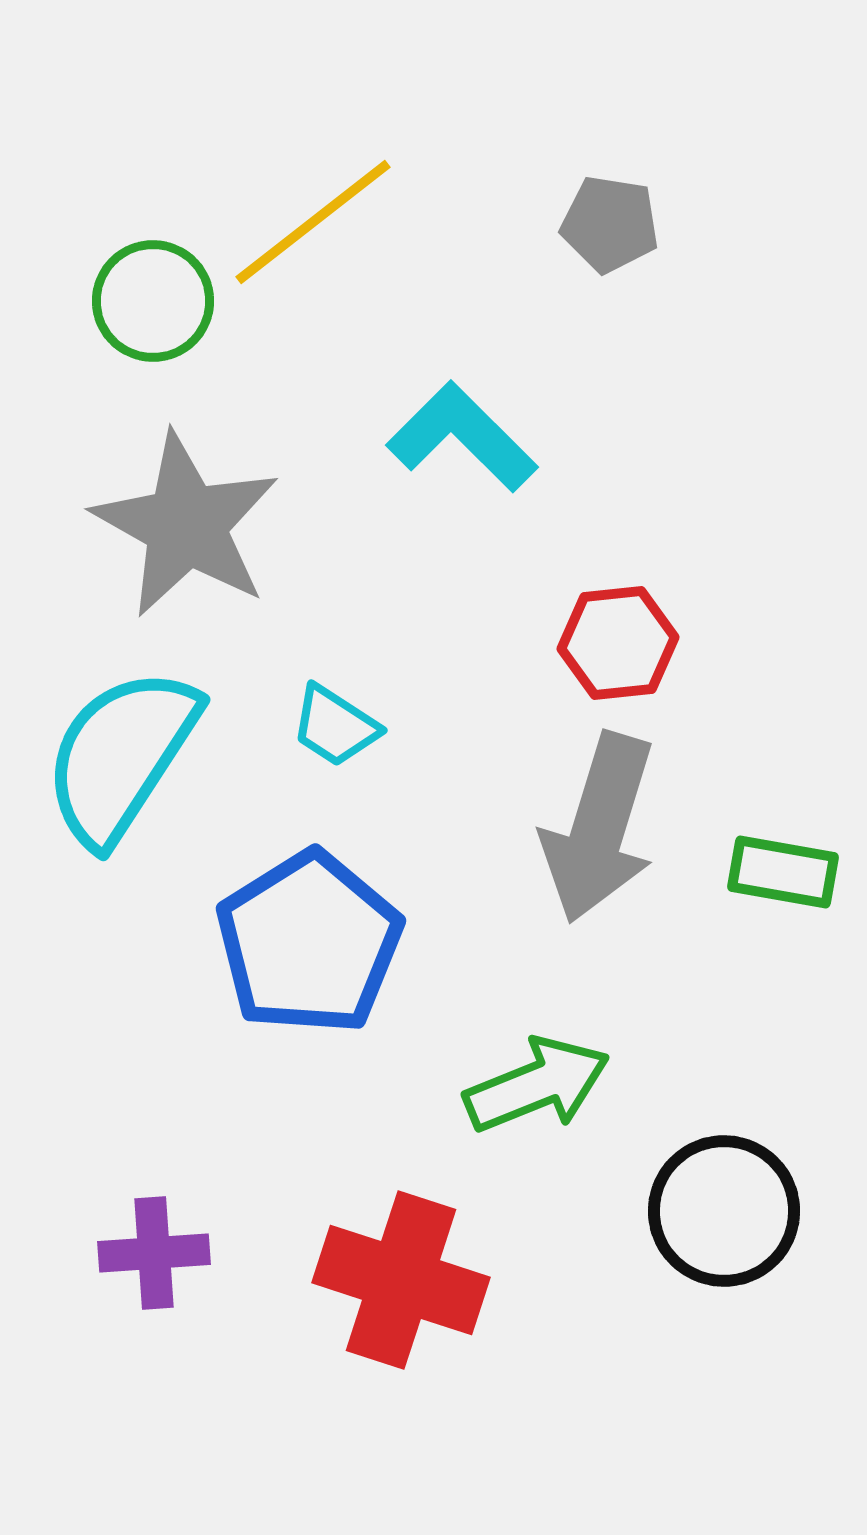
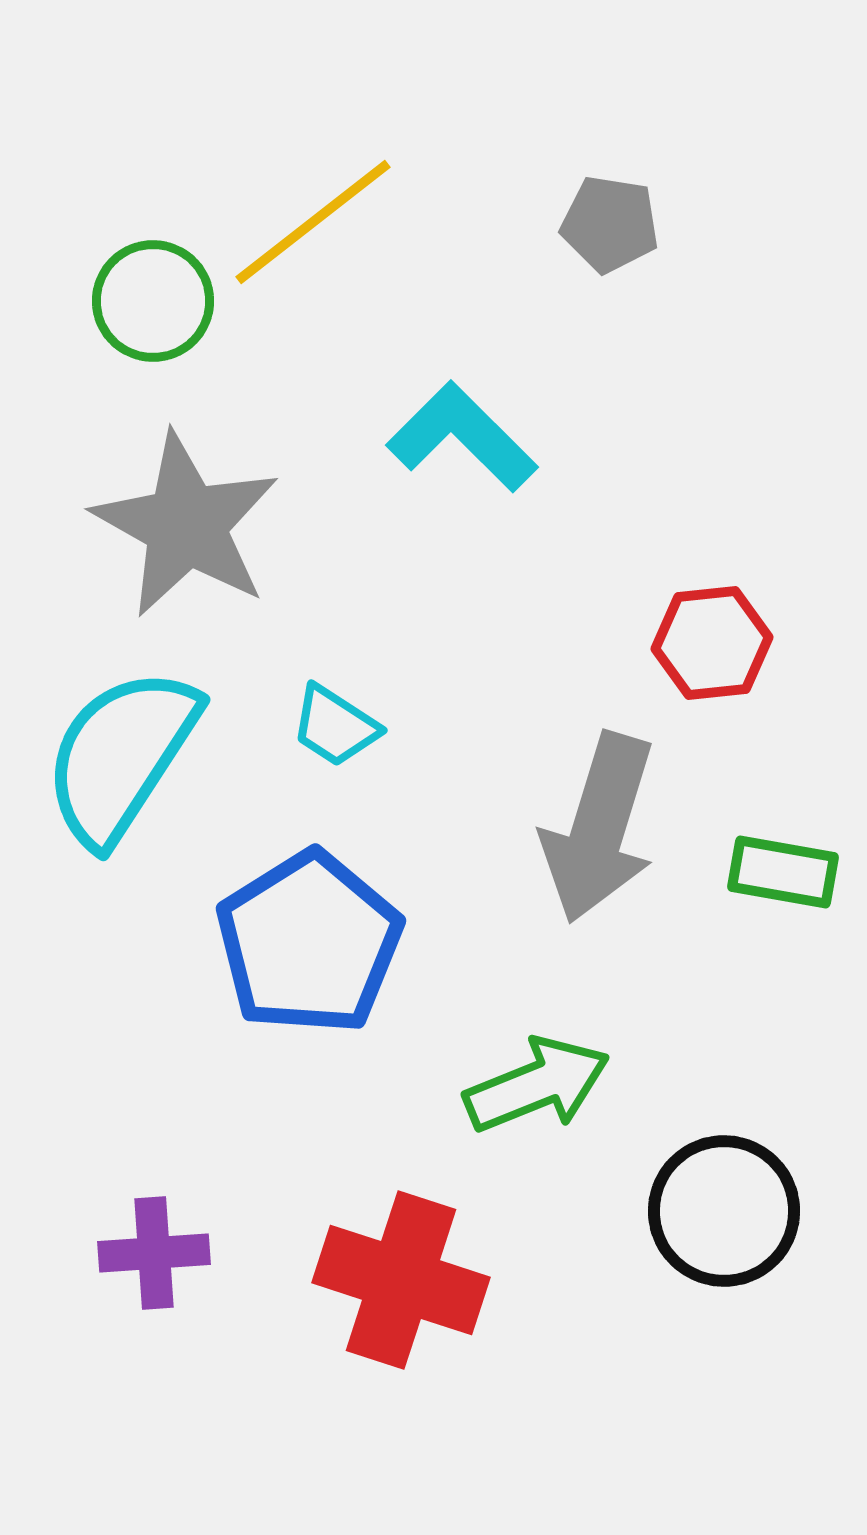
red hexagon: moved 94 px right
